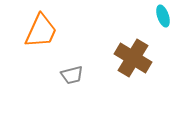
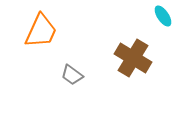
cyan ellipse: rotated 15 degrees counterclockwise
gray trapezoid: rotated 50 degrees clockwise
